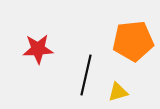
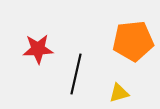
black line: moved 10 px left, 1 px up
yellow triangle: moved 1 px right, 1 px down
